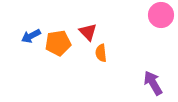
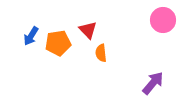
pink circle: moved 2 px right, 5 px down
red triangle: moved 2 px up
blue arrow: rotated 30 degrees counterclockwise
purple arrow: rotated 70 degrees clockwise
